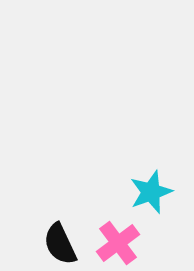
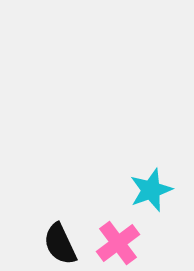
cyan star: moved 2 px up
